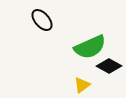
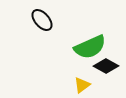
black diamond: moved 3 px left
